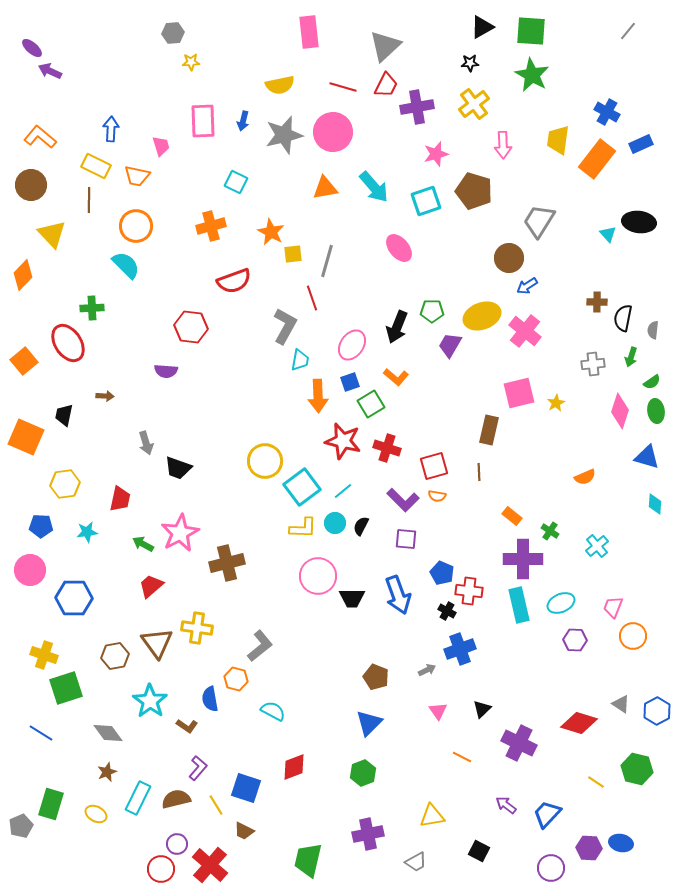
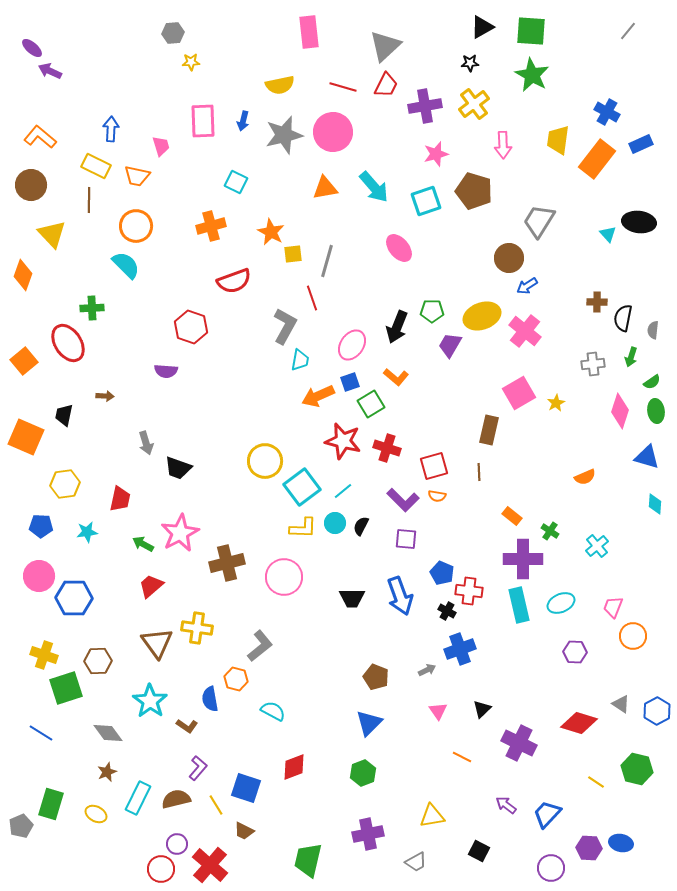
purple cross at (417, 107): moved 8 px right, 1 px up
orange diamond at (23, 275): rotated 24 degrees counterclockwise
red hexagon at (191, 327): rotated 12 degrees clockwise
pink square at (519, 393): rotated 16 degrees counterclockwise
orange arrow at (318, 396): rotated 68 degrees clockwise
pink circle at (30, 570): moved 9 px right, 6 px down
pink circle at (318, 576): moved 34 px left, 1 px down
blue arrow at (398, 595): moved 2 px right, 1 px down
purple hexagon at (575, 640): moved 12 px down
brown hexagon at (115, 656): moved 17 px left, 5 px down; rotated 8 degrees clockwise
